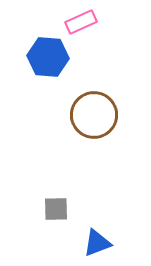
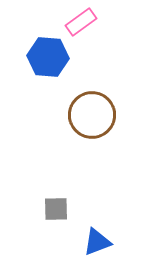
pink rectangle: rotated 12 degrees counterclockwise
brown circle: moved 2 px left
blue triangle: moved 1 px up
